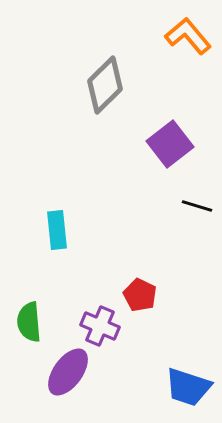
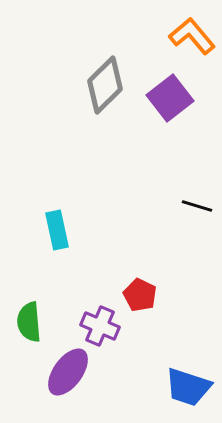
orange L-shape: moved 4 px right
purple square: moved 46 px up
cyan rectangle: rotated 6 degrees counterclockwise
